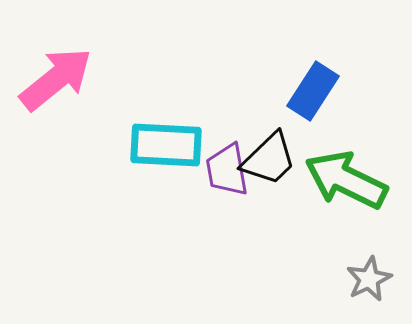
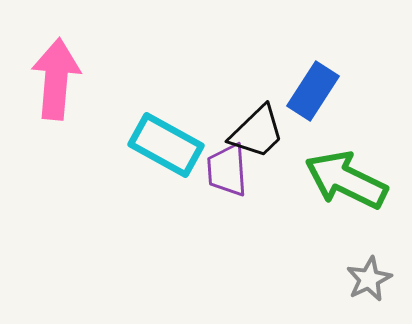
pink arrow: rotated 46 degrees counterclockwise
cyan rectangle: rotated 26 degrees clockwise
black trapezoid: moved 12 px left, 27 px up
purple trapezoid: rotated 6 degrees clockwise
